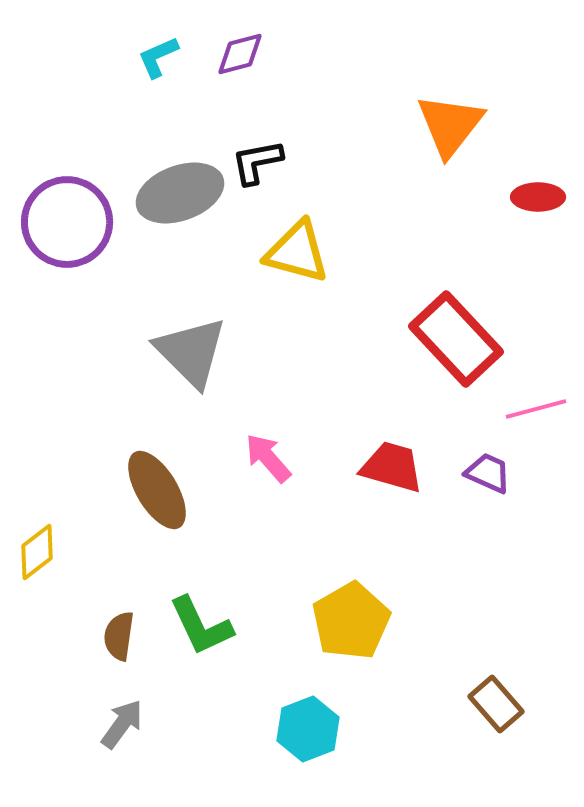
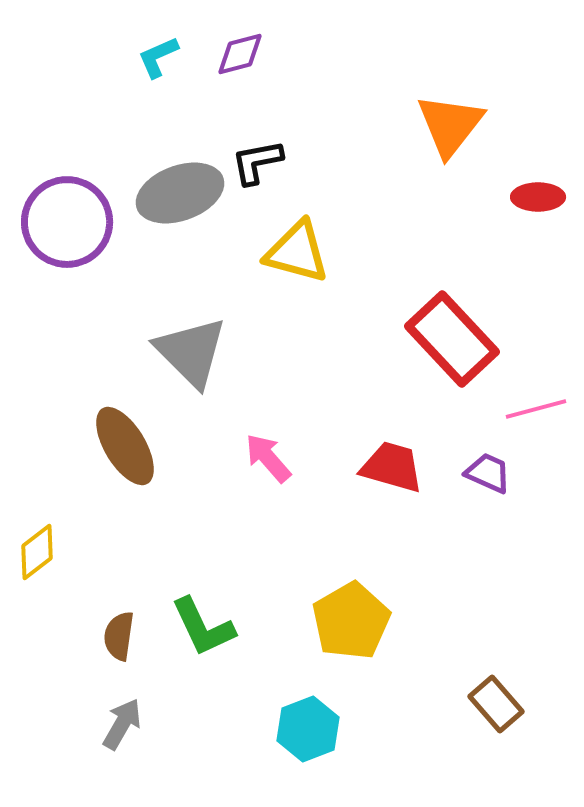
red rectangle: moved 4 px left
brown ellipse: moved 32 px left, 44 px up
green L-shape: moved 2 px right, 1 px down
gray arrow: rotated 6 degrees counterclockwise
